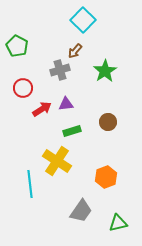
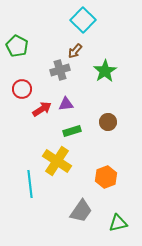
red circle: moved 1 px left, 1 px down
